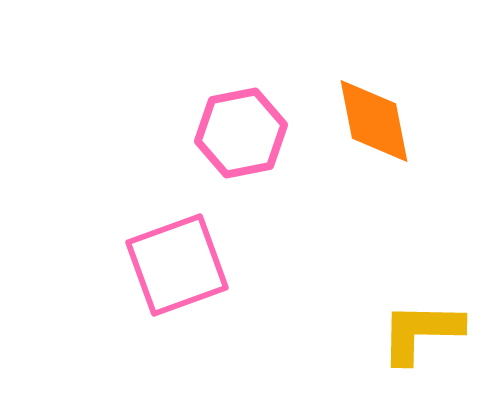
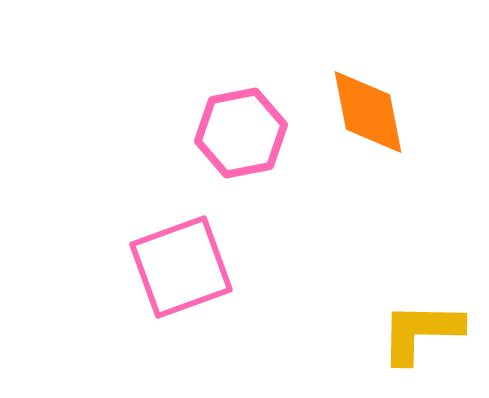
orange diamond: moved 6 px left, 9 px up
pink square: moved 4 px right, 2 px down
